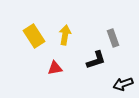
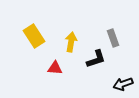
yellow arrow: moved 6 px right, 7 px down
black L-shape: moved 1 px up
red triangle: rotated 14 degrees clockwise
